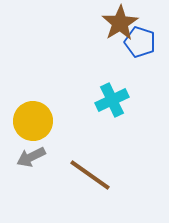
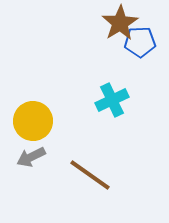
blue pentagon: rotated 20 degrees counterclockwise
